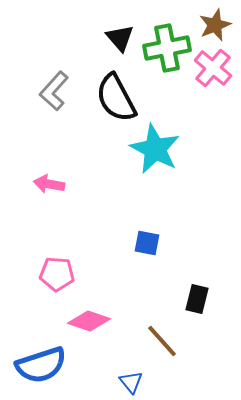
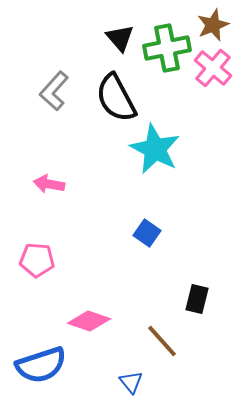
brown star: moved 2 px left
blue square: moved 10 px up; rotated 24 degrees clockwise
pink pentagon: moved 20 px left, 14 px up
